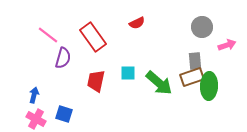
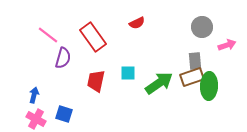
green arrow: rotated 76 degrees counterclockwise
